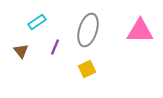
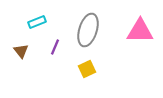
cyan rectangle: rotated 12 degrees clockwise
